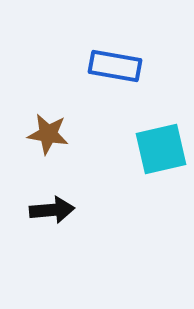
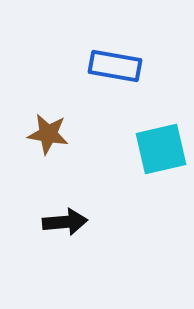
black arrow: moved 13 px right, 12 px down
